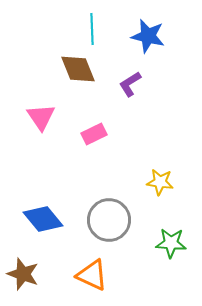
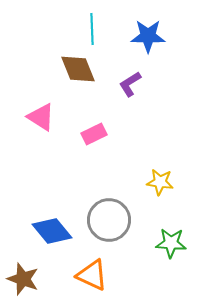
blue star: rotated 12 degrees counterclockwise
pink triangle: rotated 24 degrees counterclockwise
blue diamond: moved 9 px right, 12 px down
brown star: moved 5 px down
